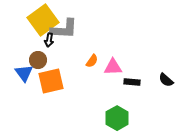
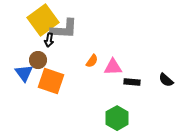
orange square: rotated 32 degrees clockwise
